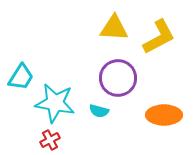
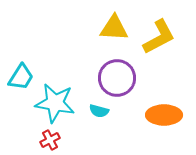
purple circle: moved 1 px left
